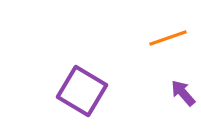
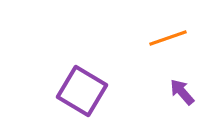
purple arrow: moved 1 px left, 1 px up
